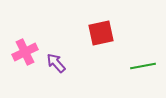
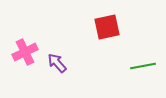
red square: moved 6 px right, 6 px up
purple arrow: moved 1 px right
